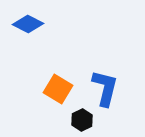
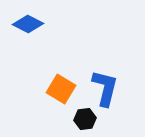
orange square: moved 3 px right
black hexagon: moved 3 px right, 1 px up; rotated 20 degrees clockwise
